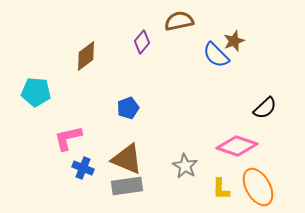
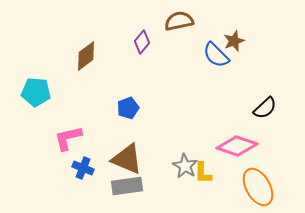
yellow L-shape: moved 18 px left, 16 px up
